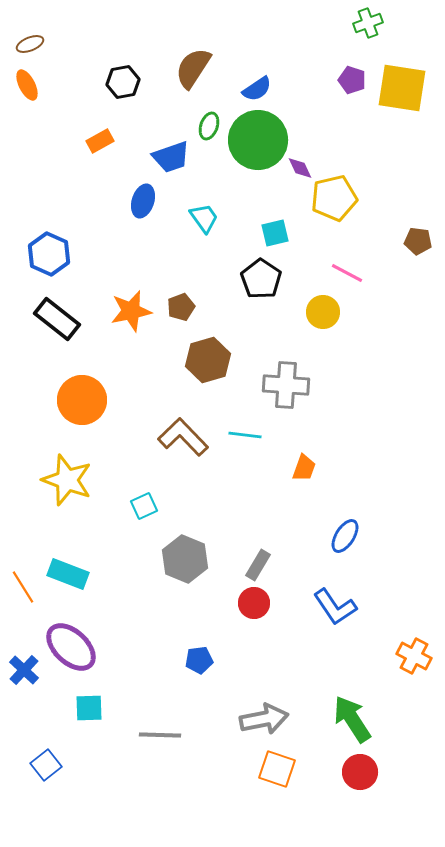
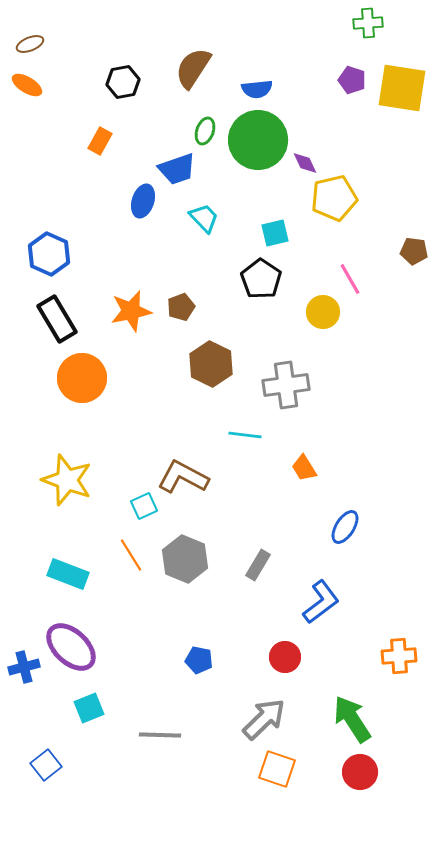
green cross at (368, 23): rotated 16 degrees clockwise
orange ellipse at (27, 85): rotated 32 degrees counterclockwise
blue semicircle at (257, 89): rotated 28 degrees clockwise
green ellipse at (209, 126): moved 4 px left, 5 px down
orange rectangle at (100, 141): rotated 32 degrees counterclockwise
blue trapezoid at (171, 157): moved 6 px right, 12 px down
purple diamond at (300, 168): moved 5 px right, 5 px up
cyan trapezoid at (204, 218): rotated 8 degrees counterclockwise
brown pentagon at (418, 241): moved 4 px left, 10 px down
pink line at (347, 273): moved 3 px right, 6 px down; rotated 32 degrees clockwise
black rectangle at (57, 319): rotated 21 degrees clockwise
brown hexagon at (208, 360): moved 3 px right, 4 px down; rotated 18 degrees counterclockwise
gray cross at (286, 385): rotated 12 degrees counterclockwise
orange circle at (82, 400): moved 22 px up
brown L-shape at (183, 437): moved 40 px down; rotated 18 degrees counterclockwise
orange trapezoid at (304, 468): rotated 128 degrees clockwise
blue ellipse at (345, 536): moved 9 px up
orange line at (23, 587): moved 108 px right, 32 px up
red circle at (254, 603): moved 31 px right, 54 px down
blue L-shape at (335, 607): moved 14 px left, 5 px up; rotated 93 degrees counterclockwise
orange cross at (414, 656): moved 15 px left; rotated 32 degrees counterclockwise
blue pentagon at (199, 660): rotated 20 degrees clockwise
blue cross at (24, 670): moved 3 px up; rotated 32 degrees clockwise
cyan square at (89, 708): rotated 20 degrees counterclockwise
gray arrow at (264, 719): rotated 33 degrees counterclockwise
